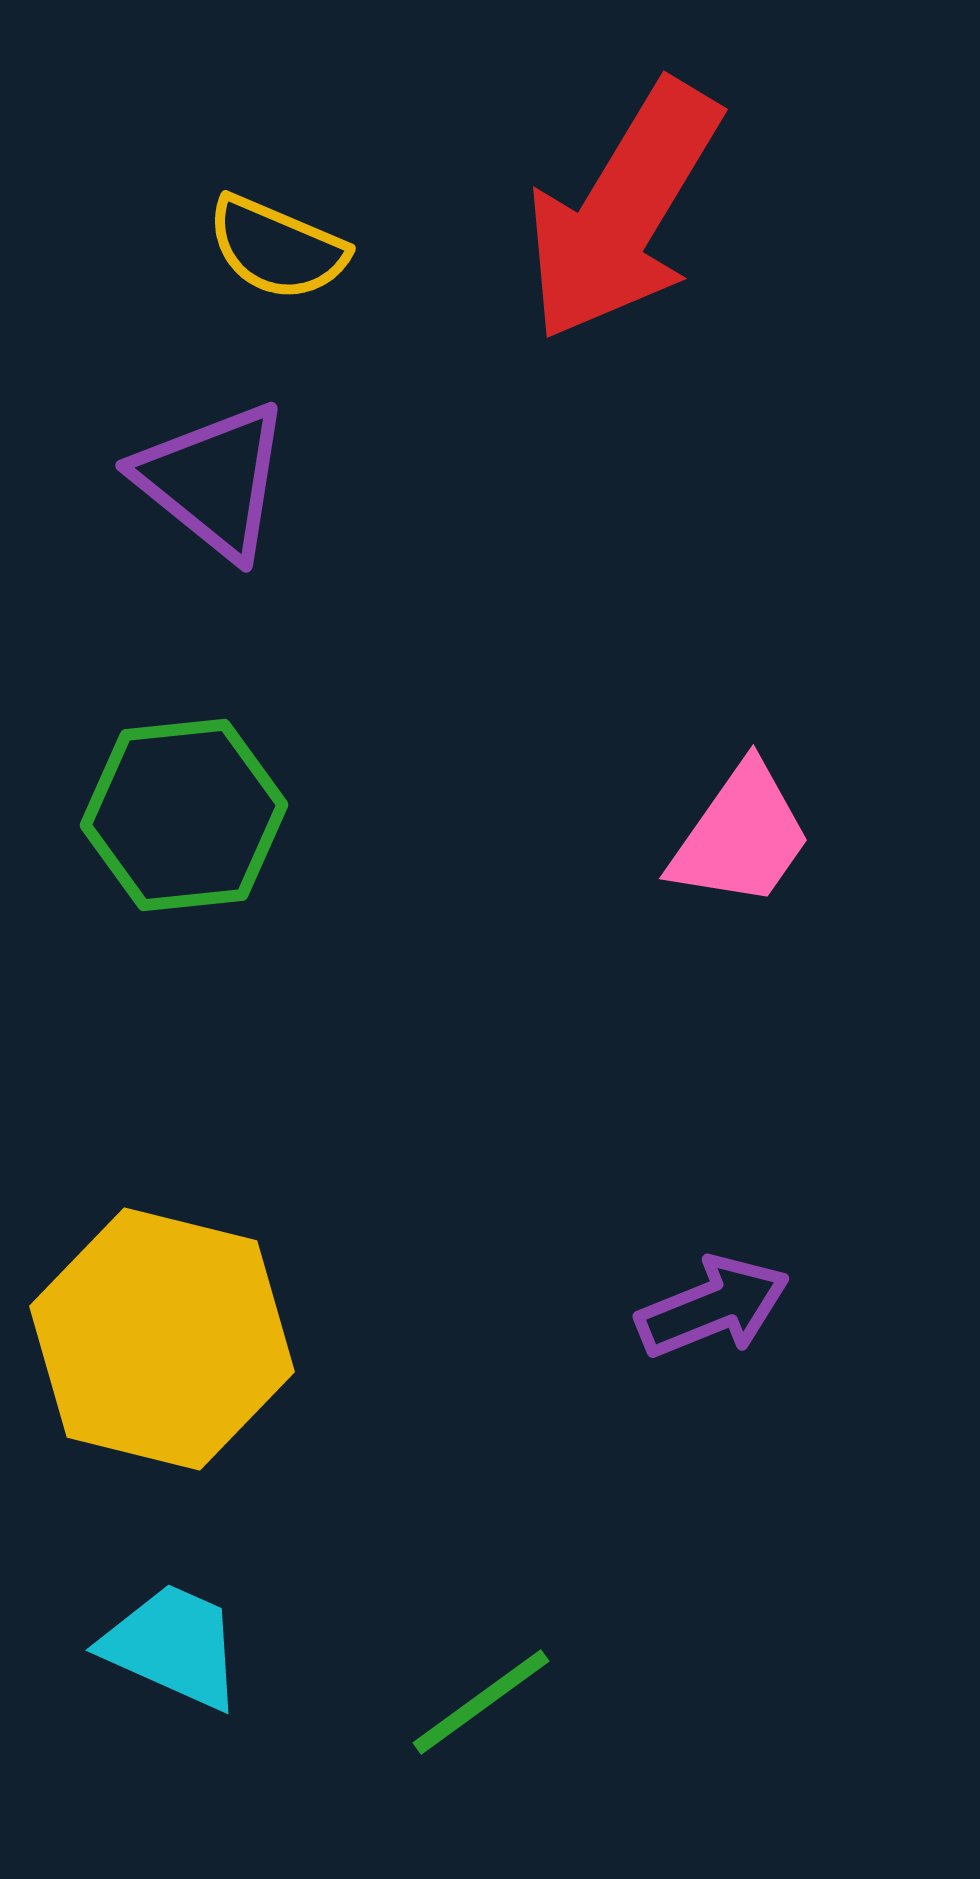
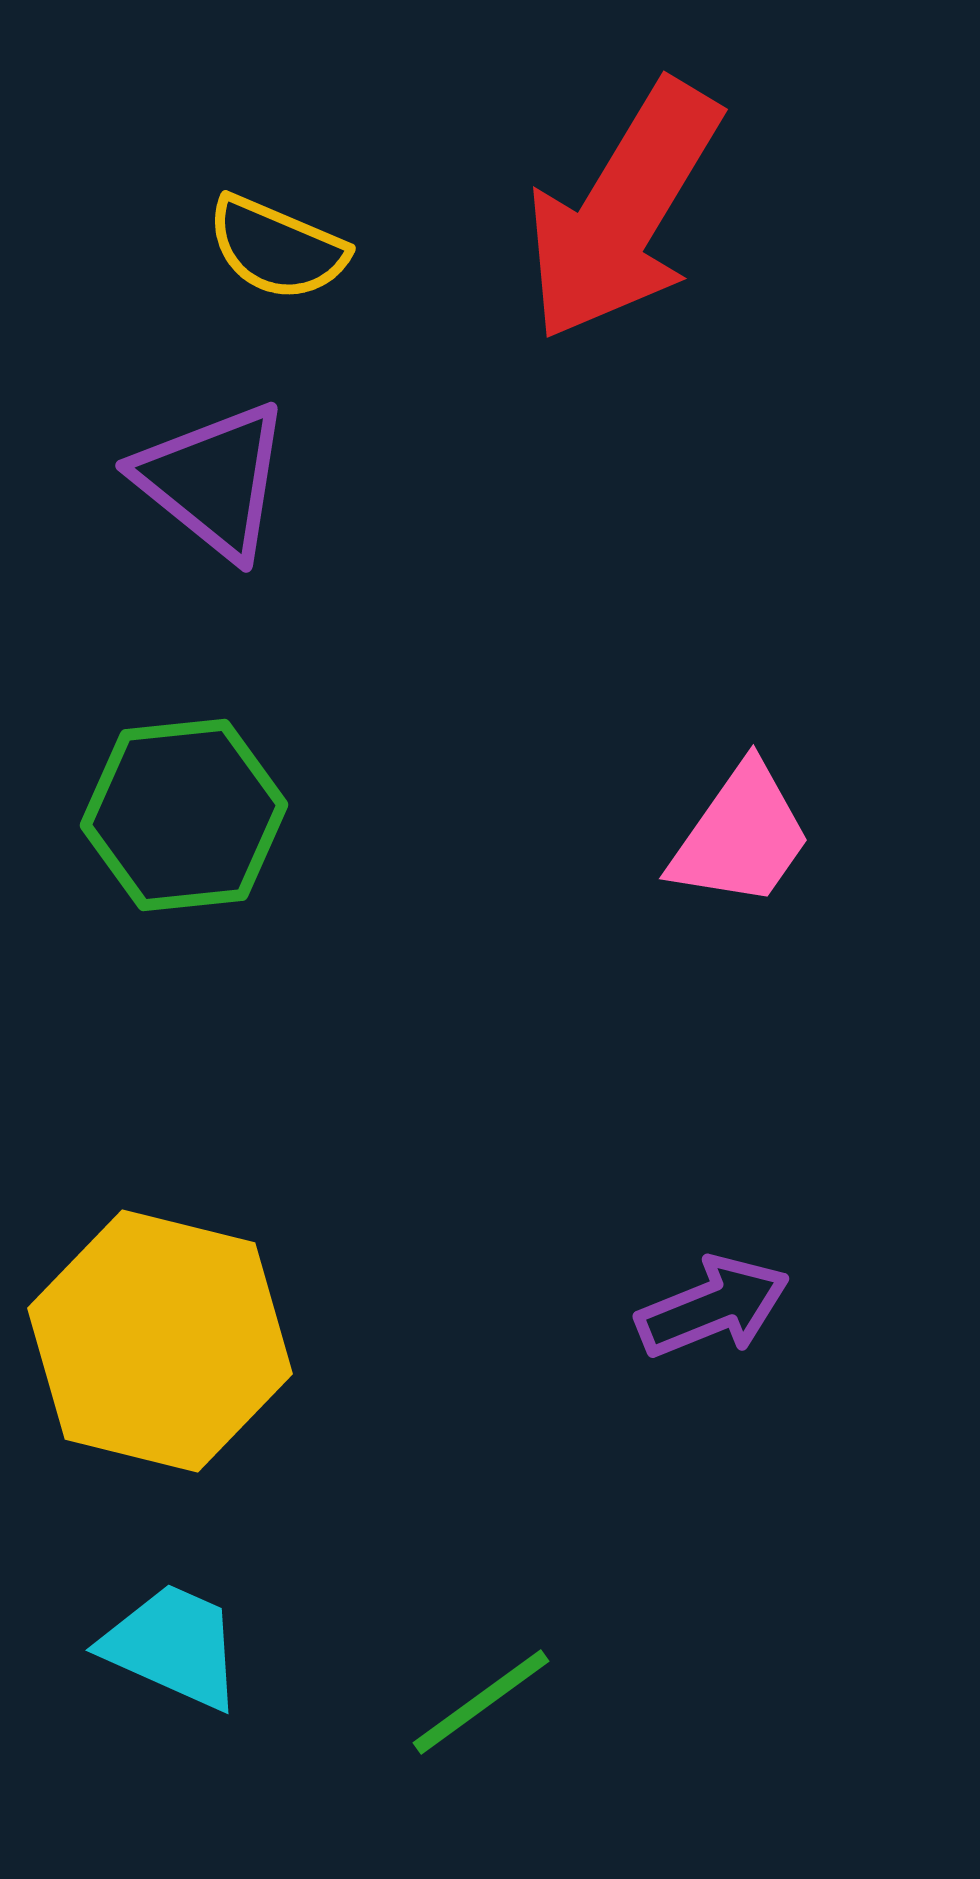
yellow hexagon: moved 2 px left, 2 px down
